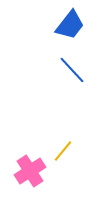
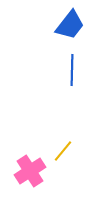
blue line: rotated 44 degrees clockwise
